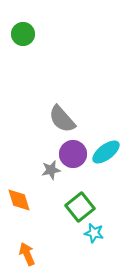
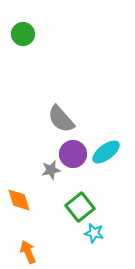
gray semicircle: moved 1 px left
orange arrow: moved 1 px right, 2 px up
